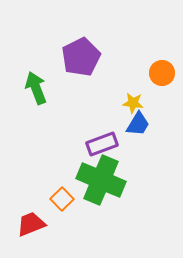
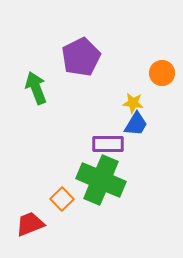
blue trapezoid: moved 2 px left
purple rectangle: moved 6 px right; rotated 20 degrees clockwise
red trapezoid: moved 1 px left
